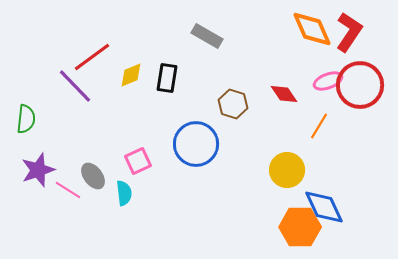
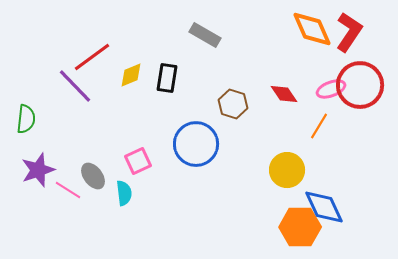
gray rectangle: moved 2 px left, 1 px up
pink ellipse: moved 3 px right, 8 px down
